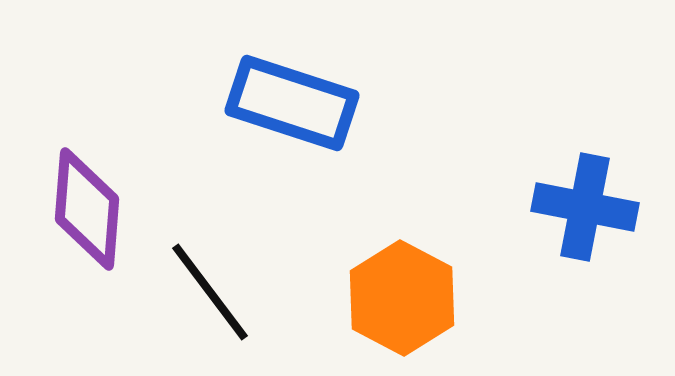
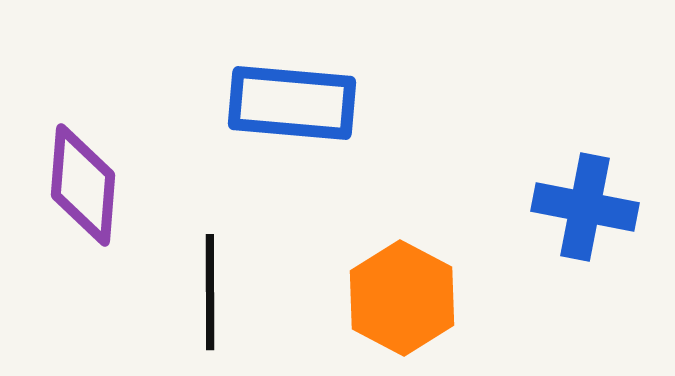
blue rectangle: rotated 13 degrees counterclockwise
purple diamond: moved 4 px left, 24 px up
black line: rotated 37 degrees clockwise
